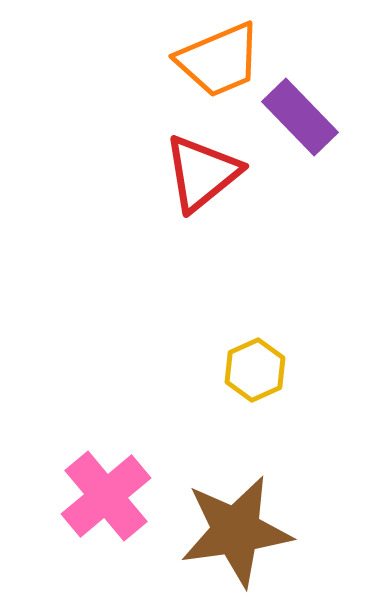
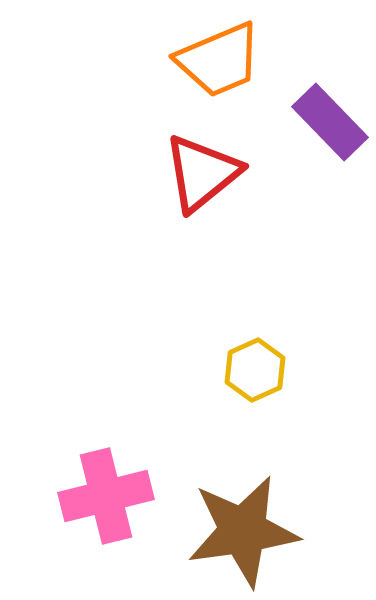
purple rectangle: moved 30 px right, 5 px down
pink cross: rotated 26 degrees clockwise
brown star: moved 7 px right
